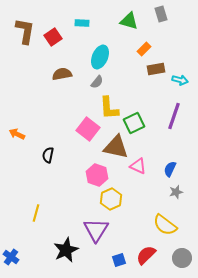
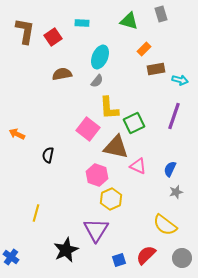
gray semicircle: moved 1 px up
